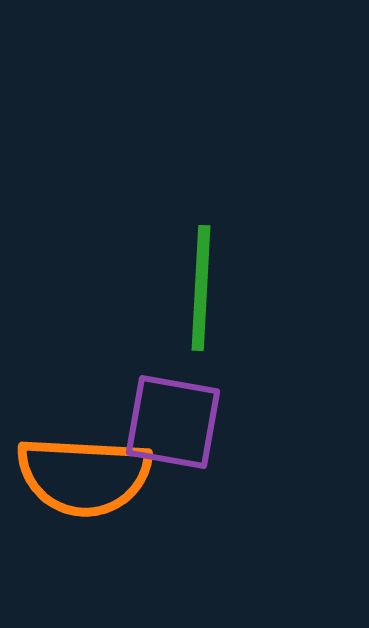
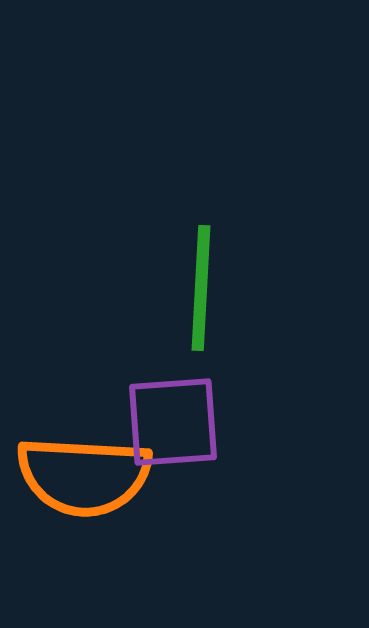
purple square: rotated 14 degrees counterclockwise
